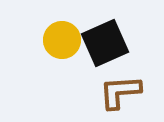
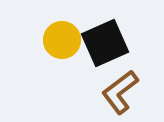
brown L-shape: rotated 33 degrees counterclockwise
